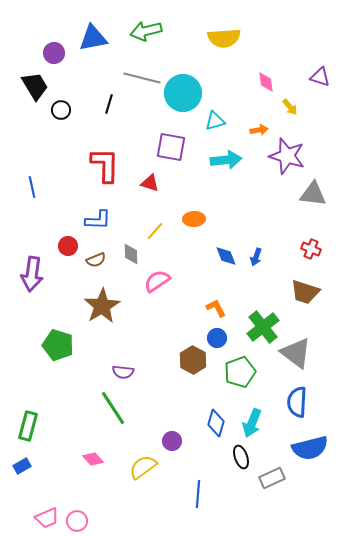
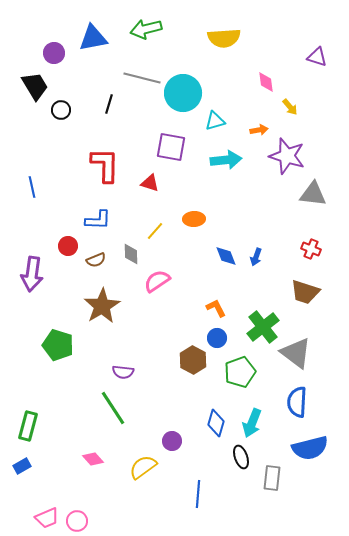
green arrow at (146, 31): moved 2 px up
purple triangle at (320, 77): moved 3 px left, 20 px up
gray rectangle at (272, 478): rotated 60 degrees counterclockwise
